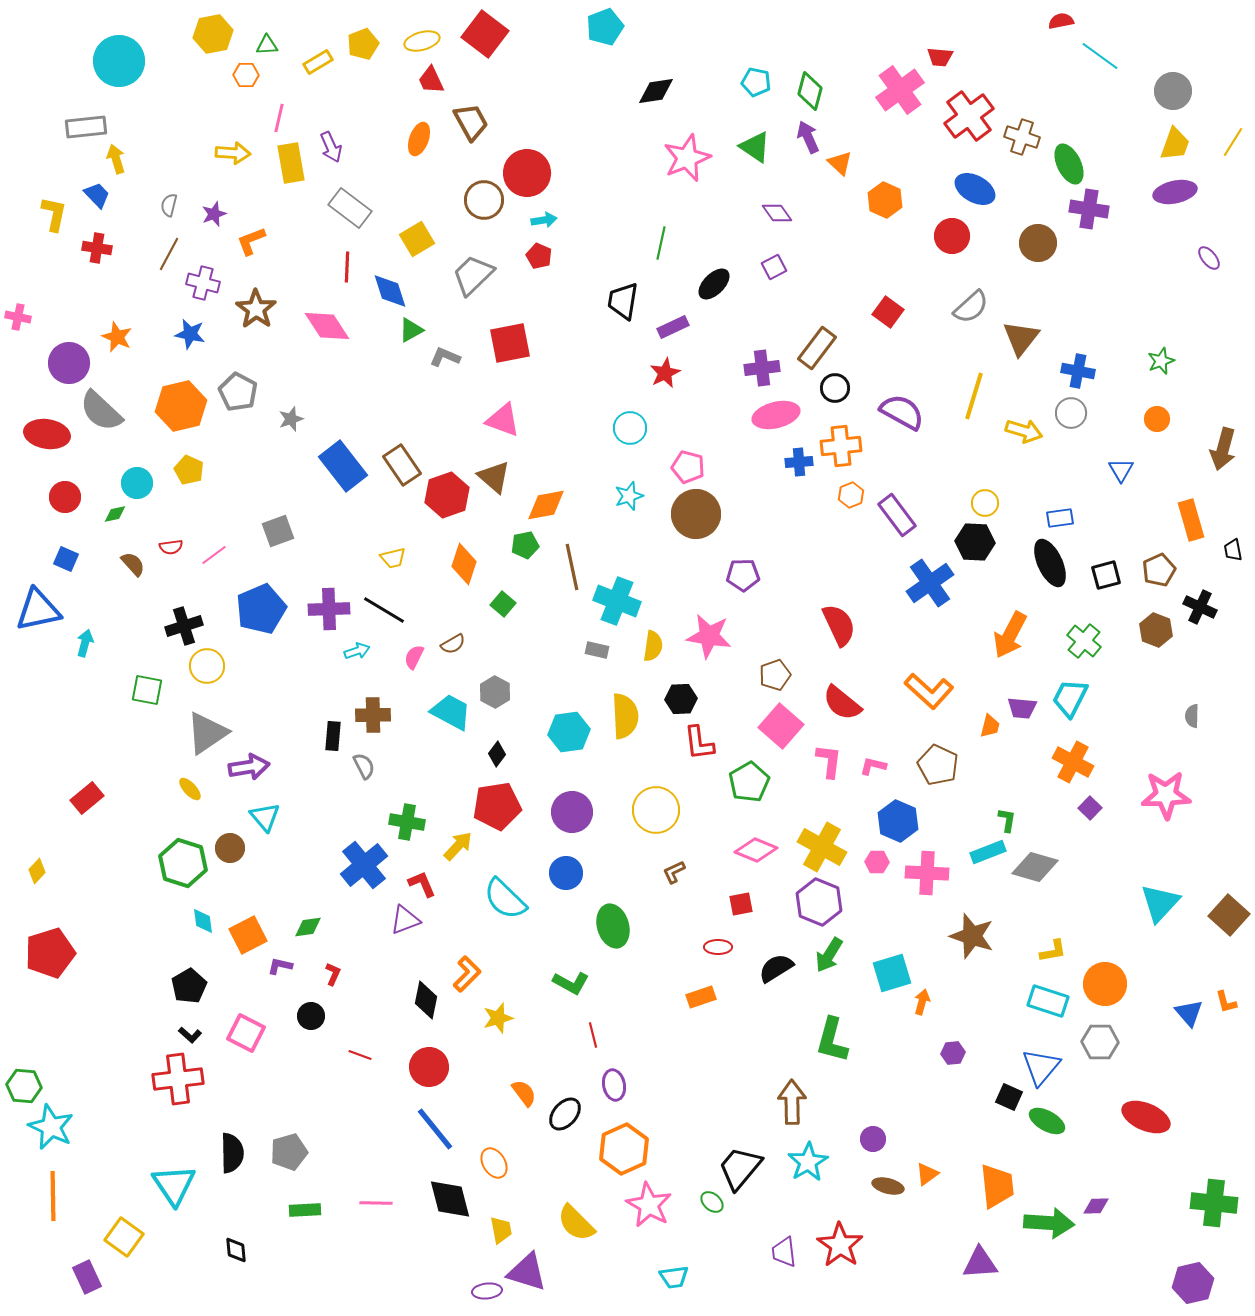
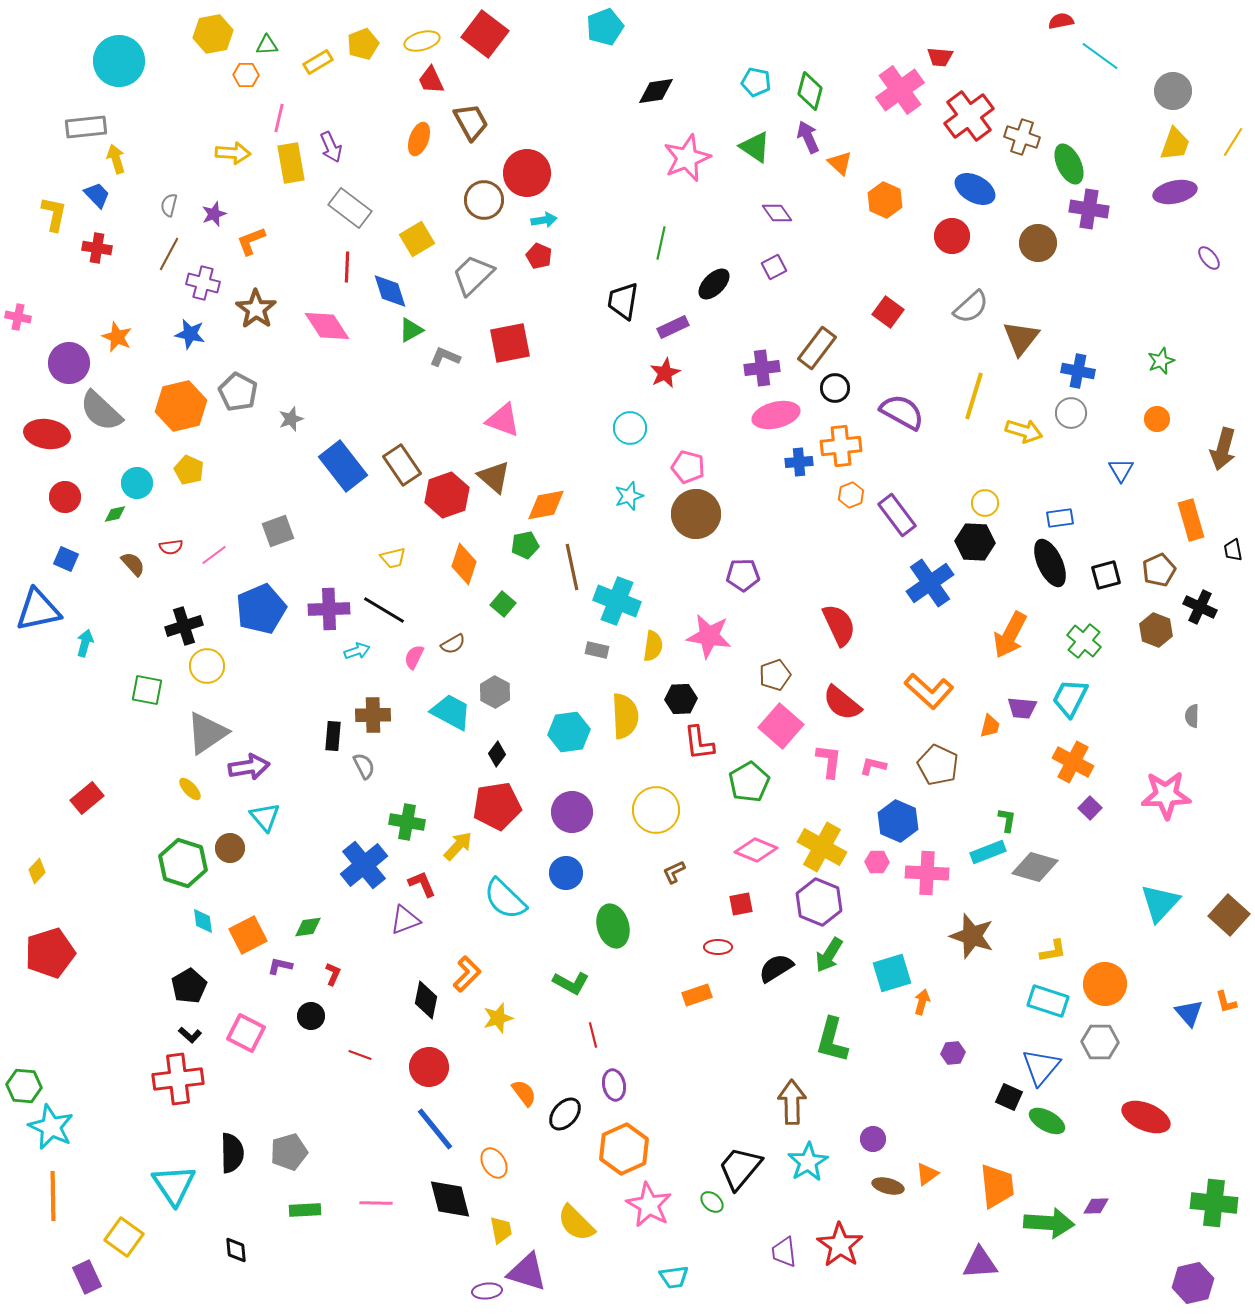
orange rectangle at (701, 997): moved 4 px left, 2 px up
